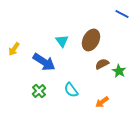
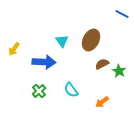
blue arrow: rotated 30 degrees counterclockwise
